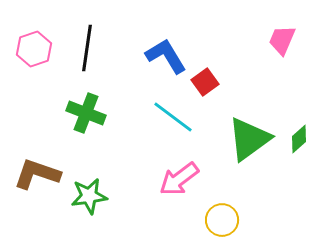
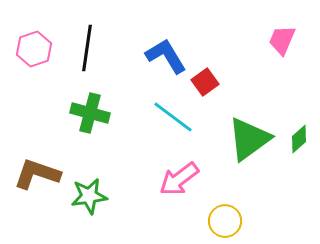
green cross: moved 4 px right; rotated 6 degrees counterclockwise
yellow circle: moved 3 px right, 1 px down
